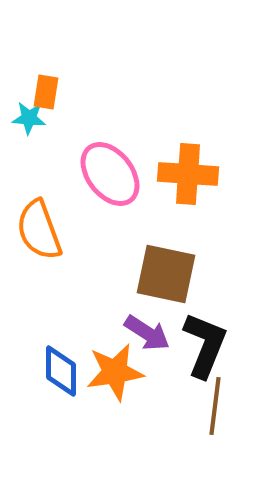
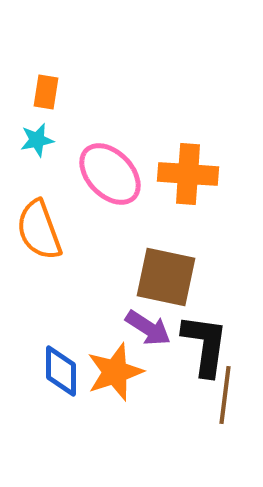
cyan star: moved 8 px right, 22 px down; rotated 16 degrees counterclockwise
pink ellipse: rotated 6 degrees counterclockwise
brown square: moved 3 px down
purple arrow: moved 1 px right, 5 px up
black L-shape: rotated 14 degrees counterclockwise
orange star: rotated 10 degrees counterclockwise
brown line: moved 10 px right, 11 px up
